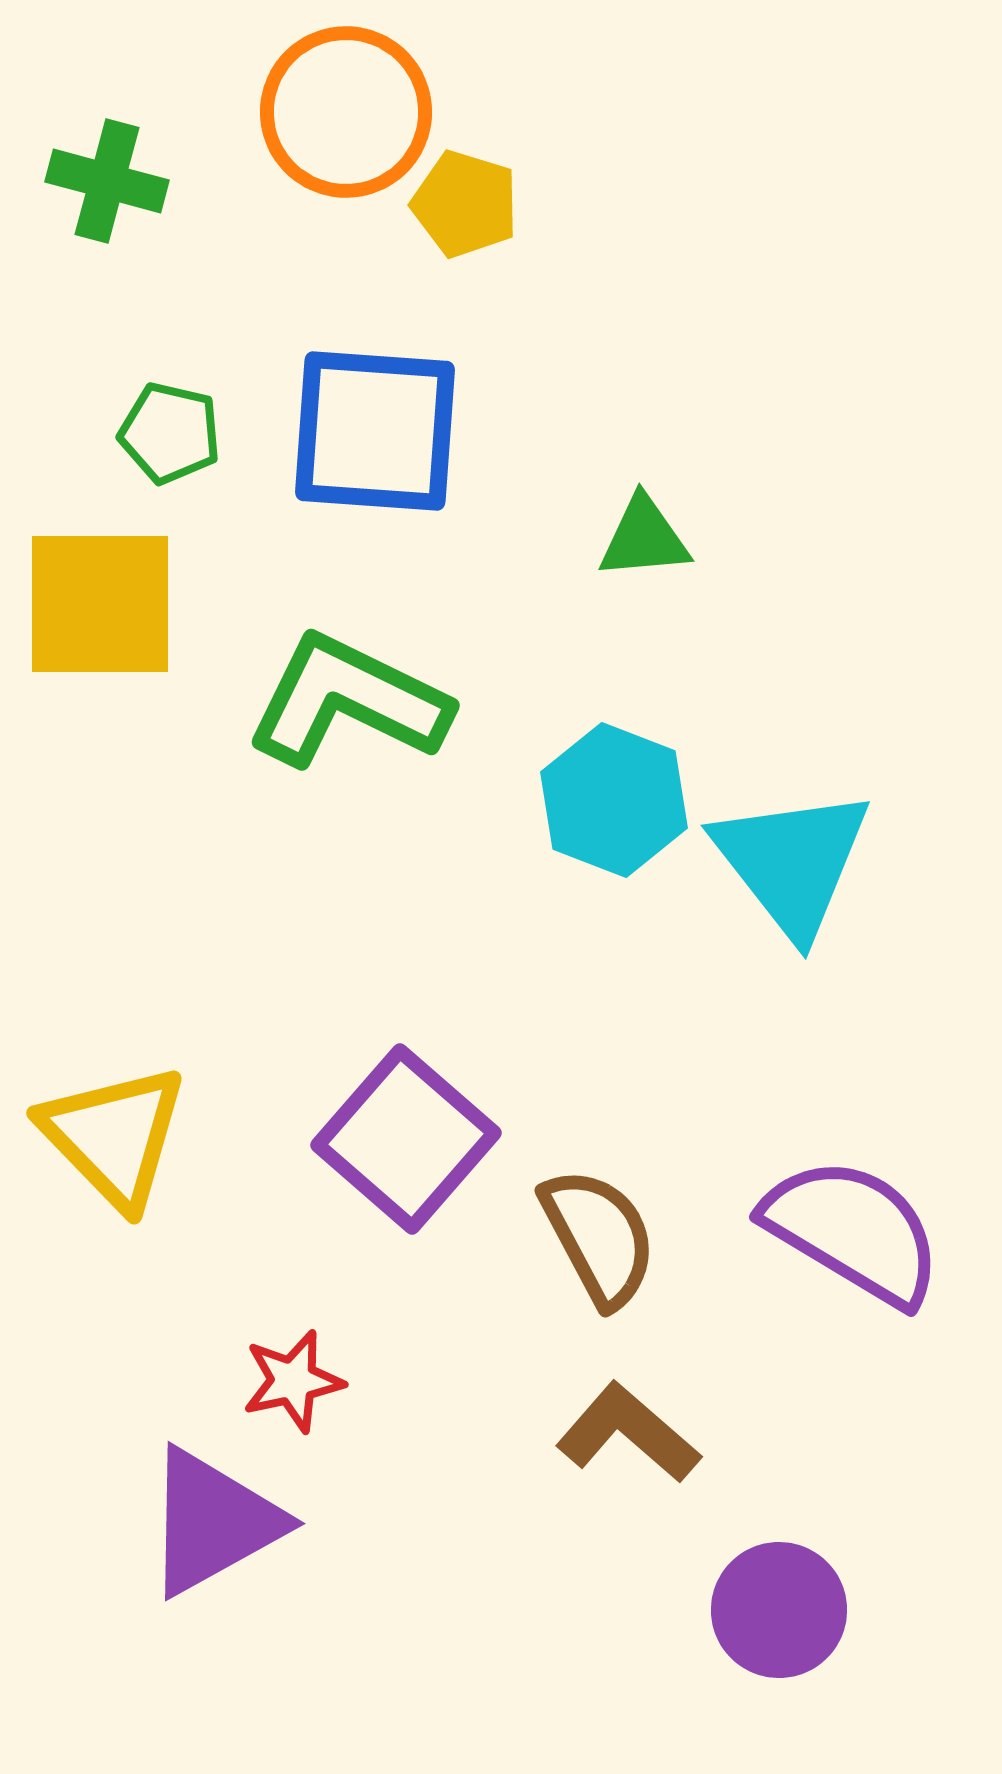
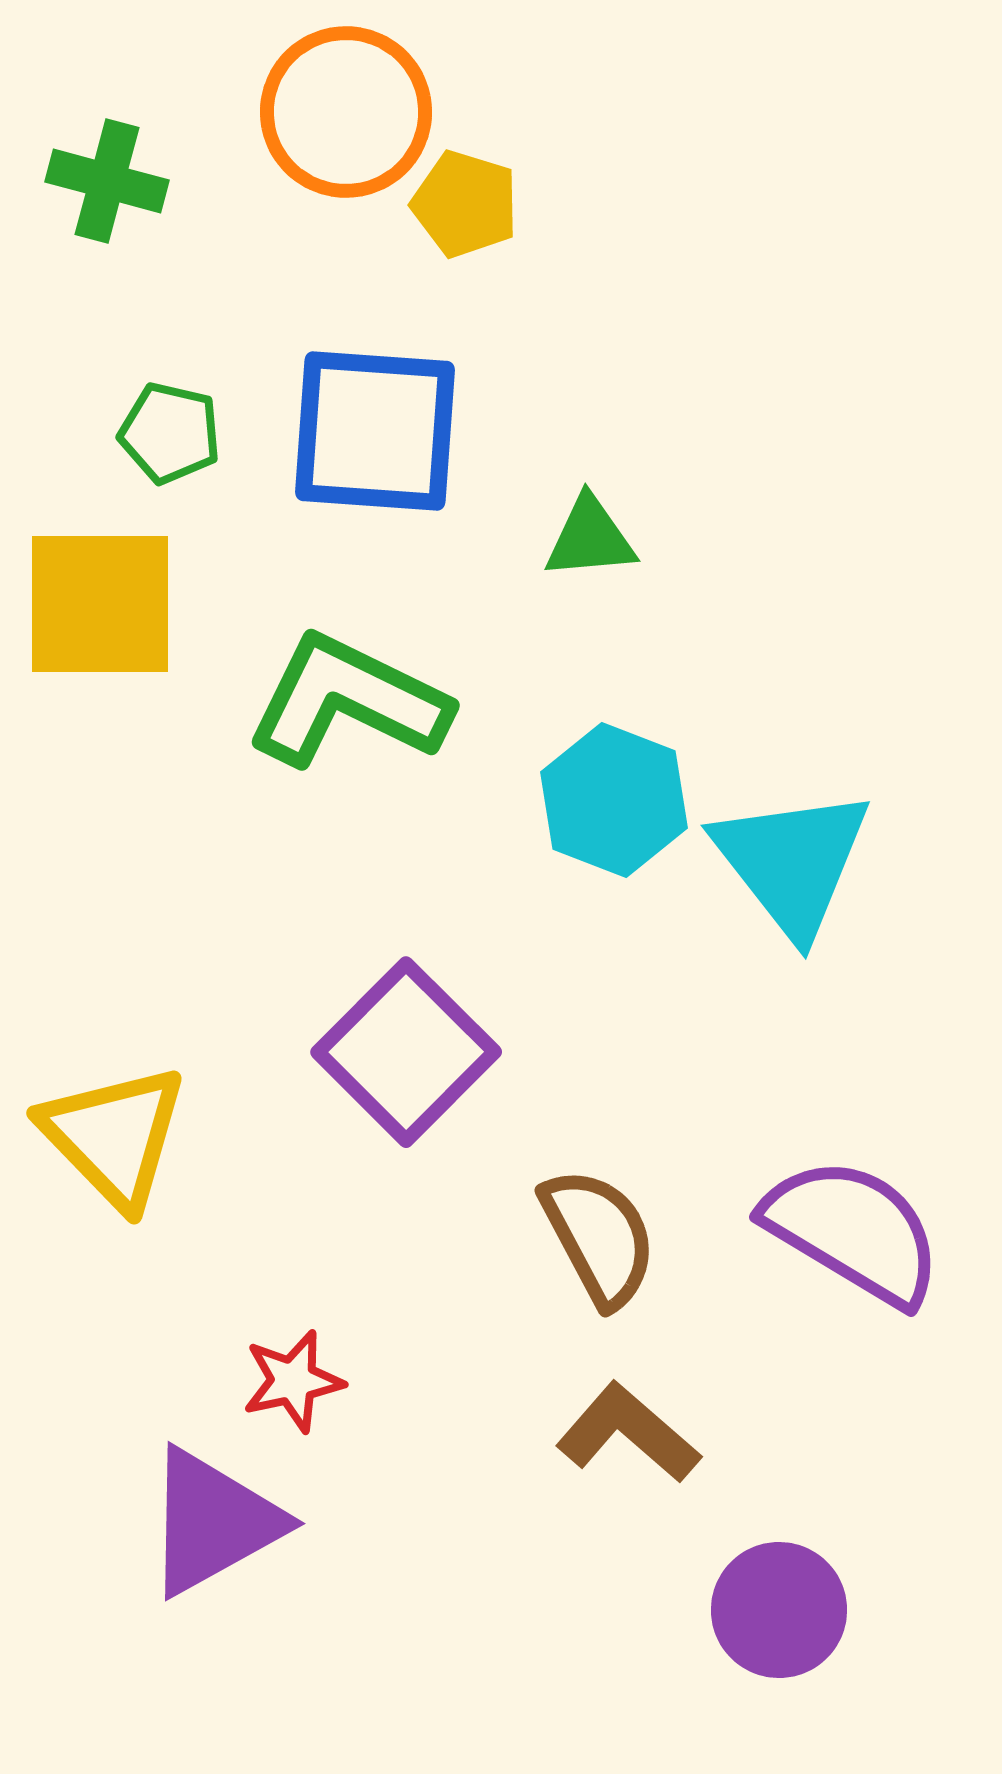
green triangle: moved 54 px left
purple square: moved 87 px up; rotated 4 degrees clockwise
